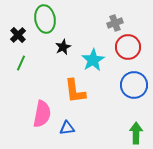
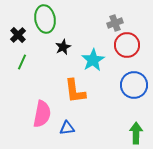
red circle: moved 1 px left, 2 px up
green line: moved 1 px right, 1 px up
